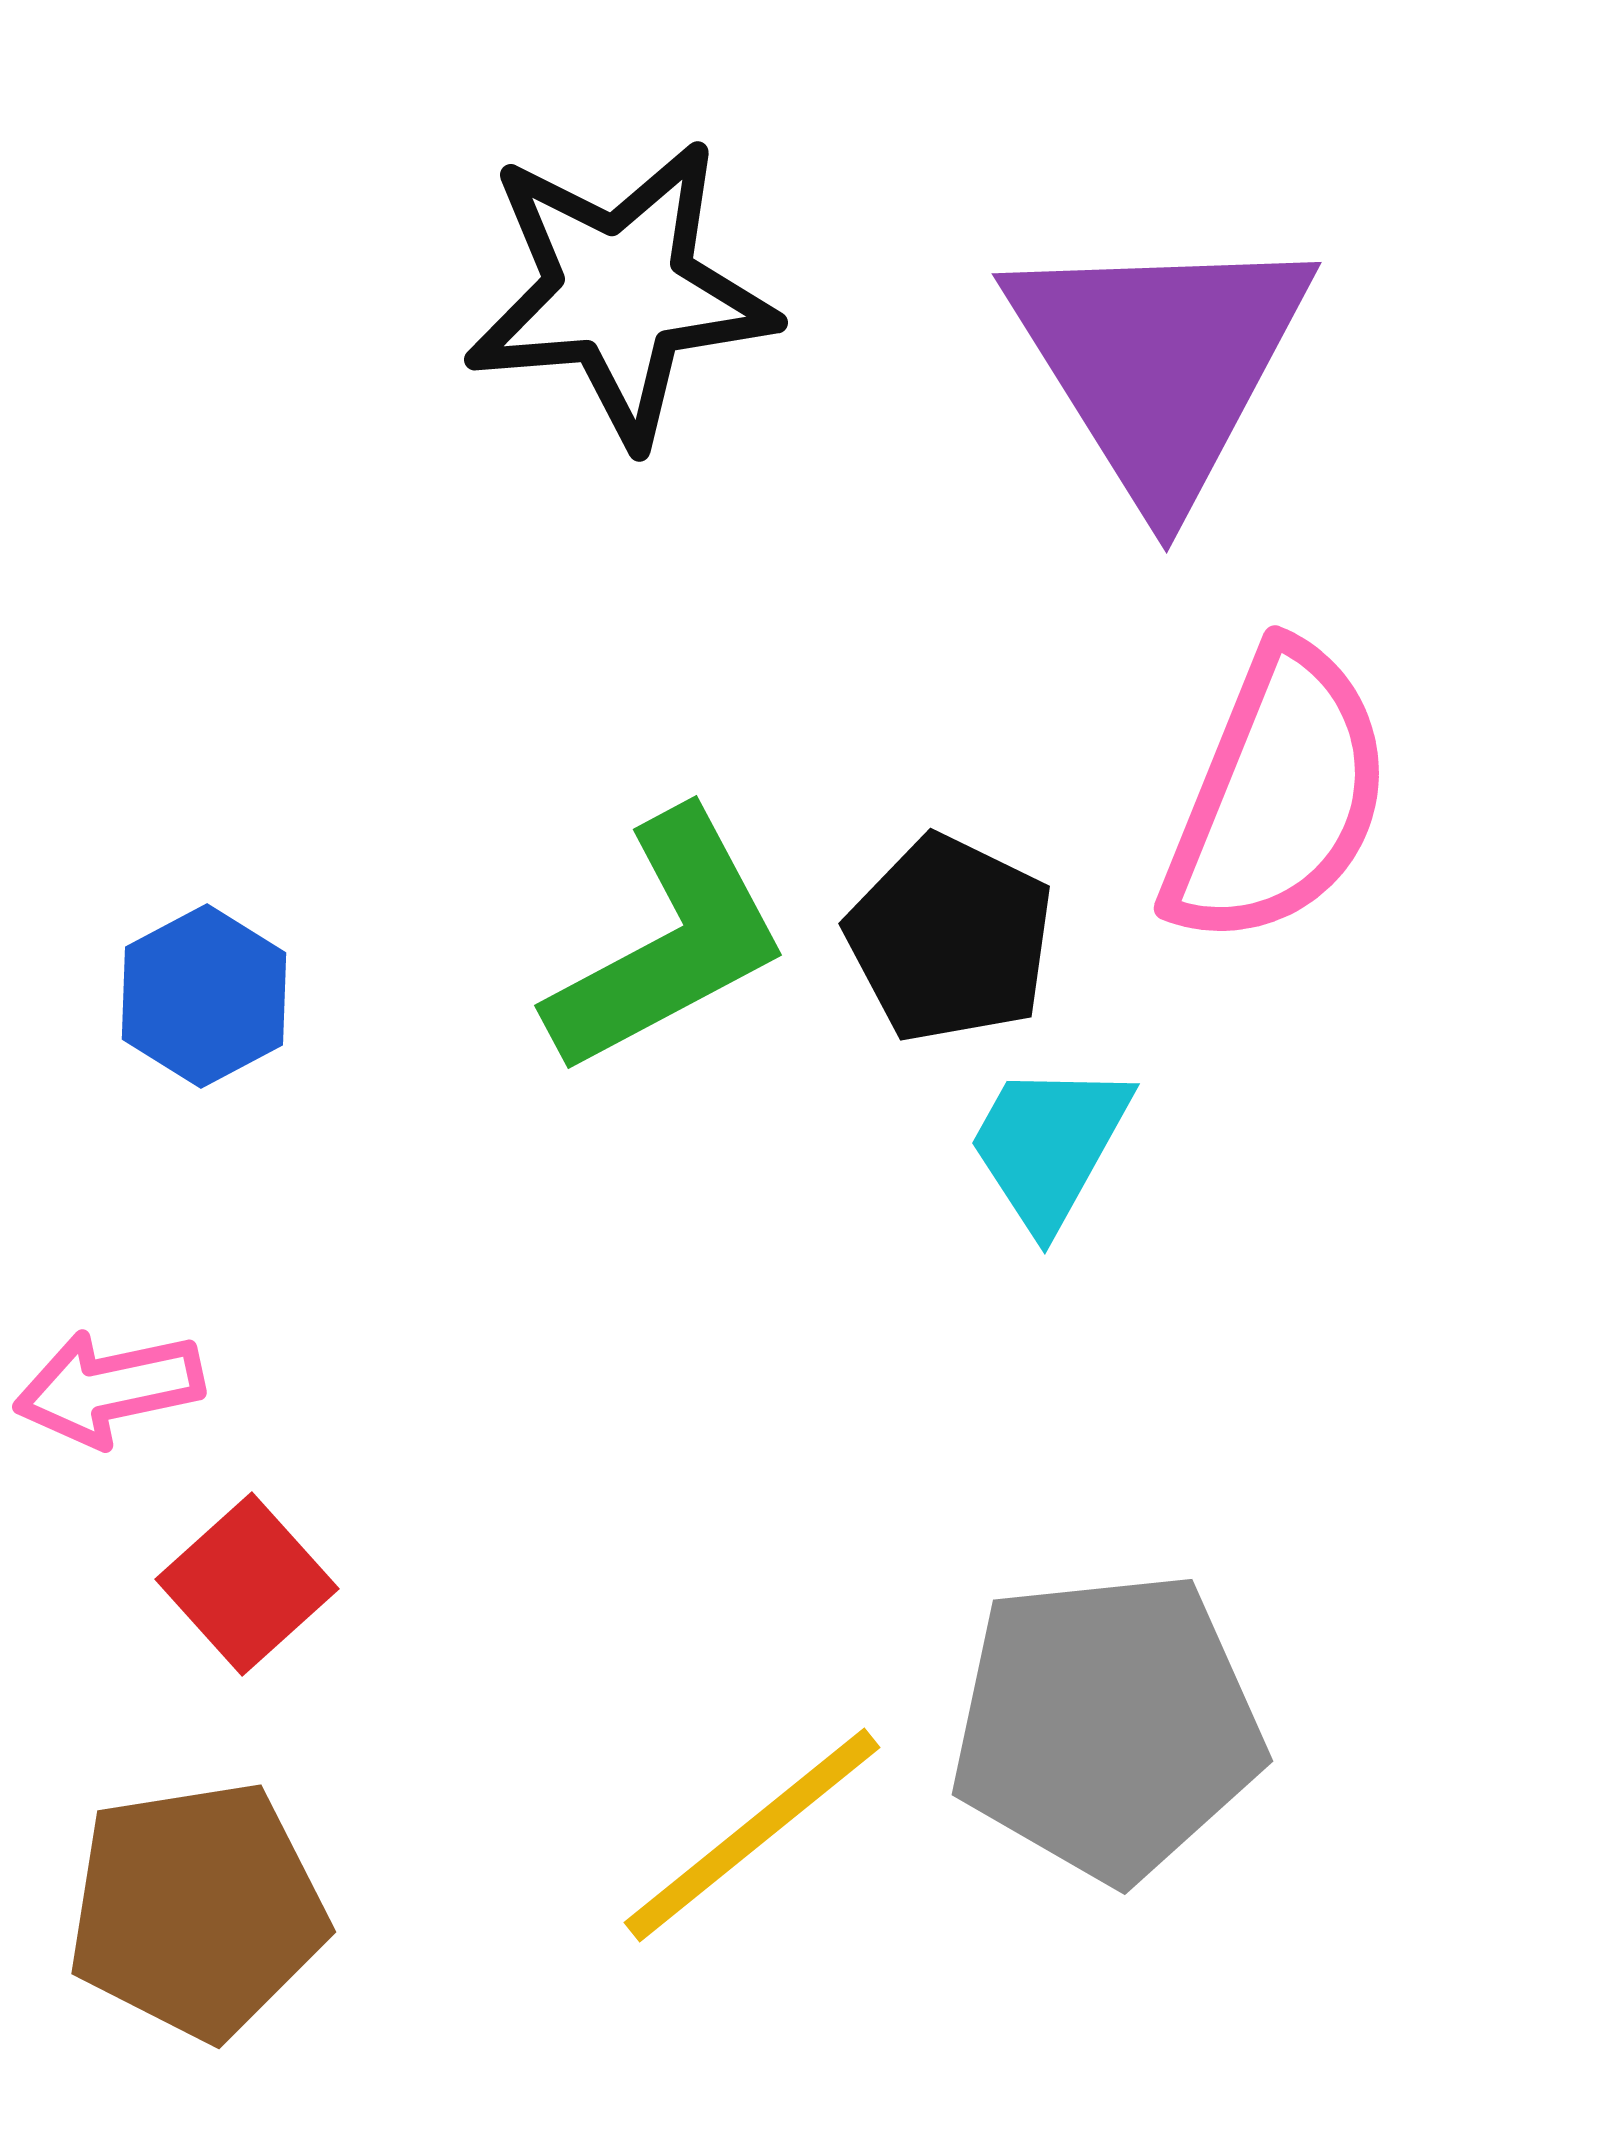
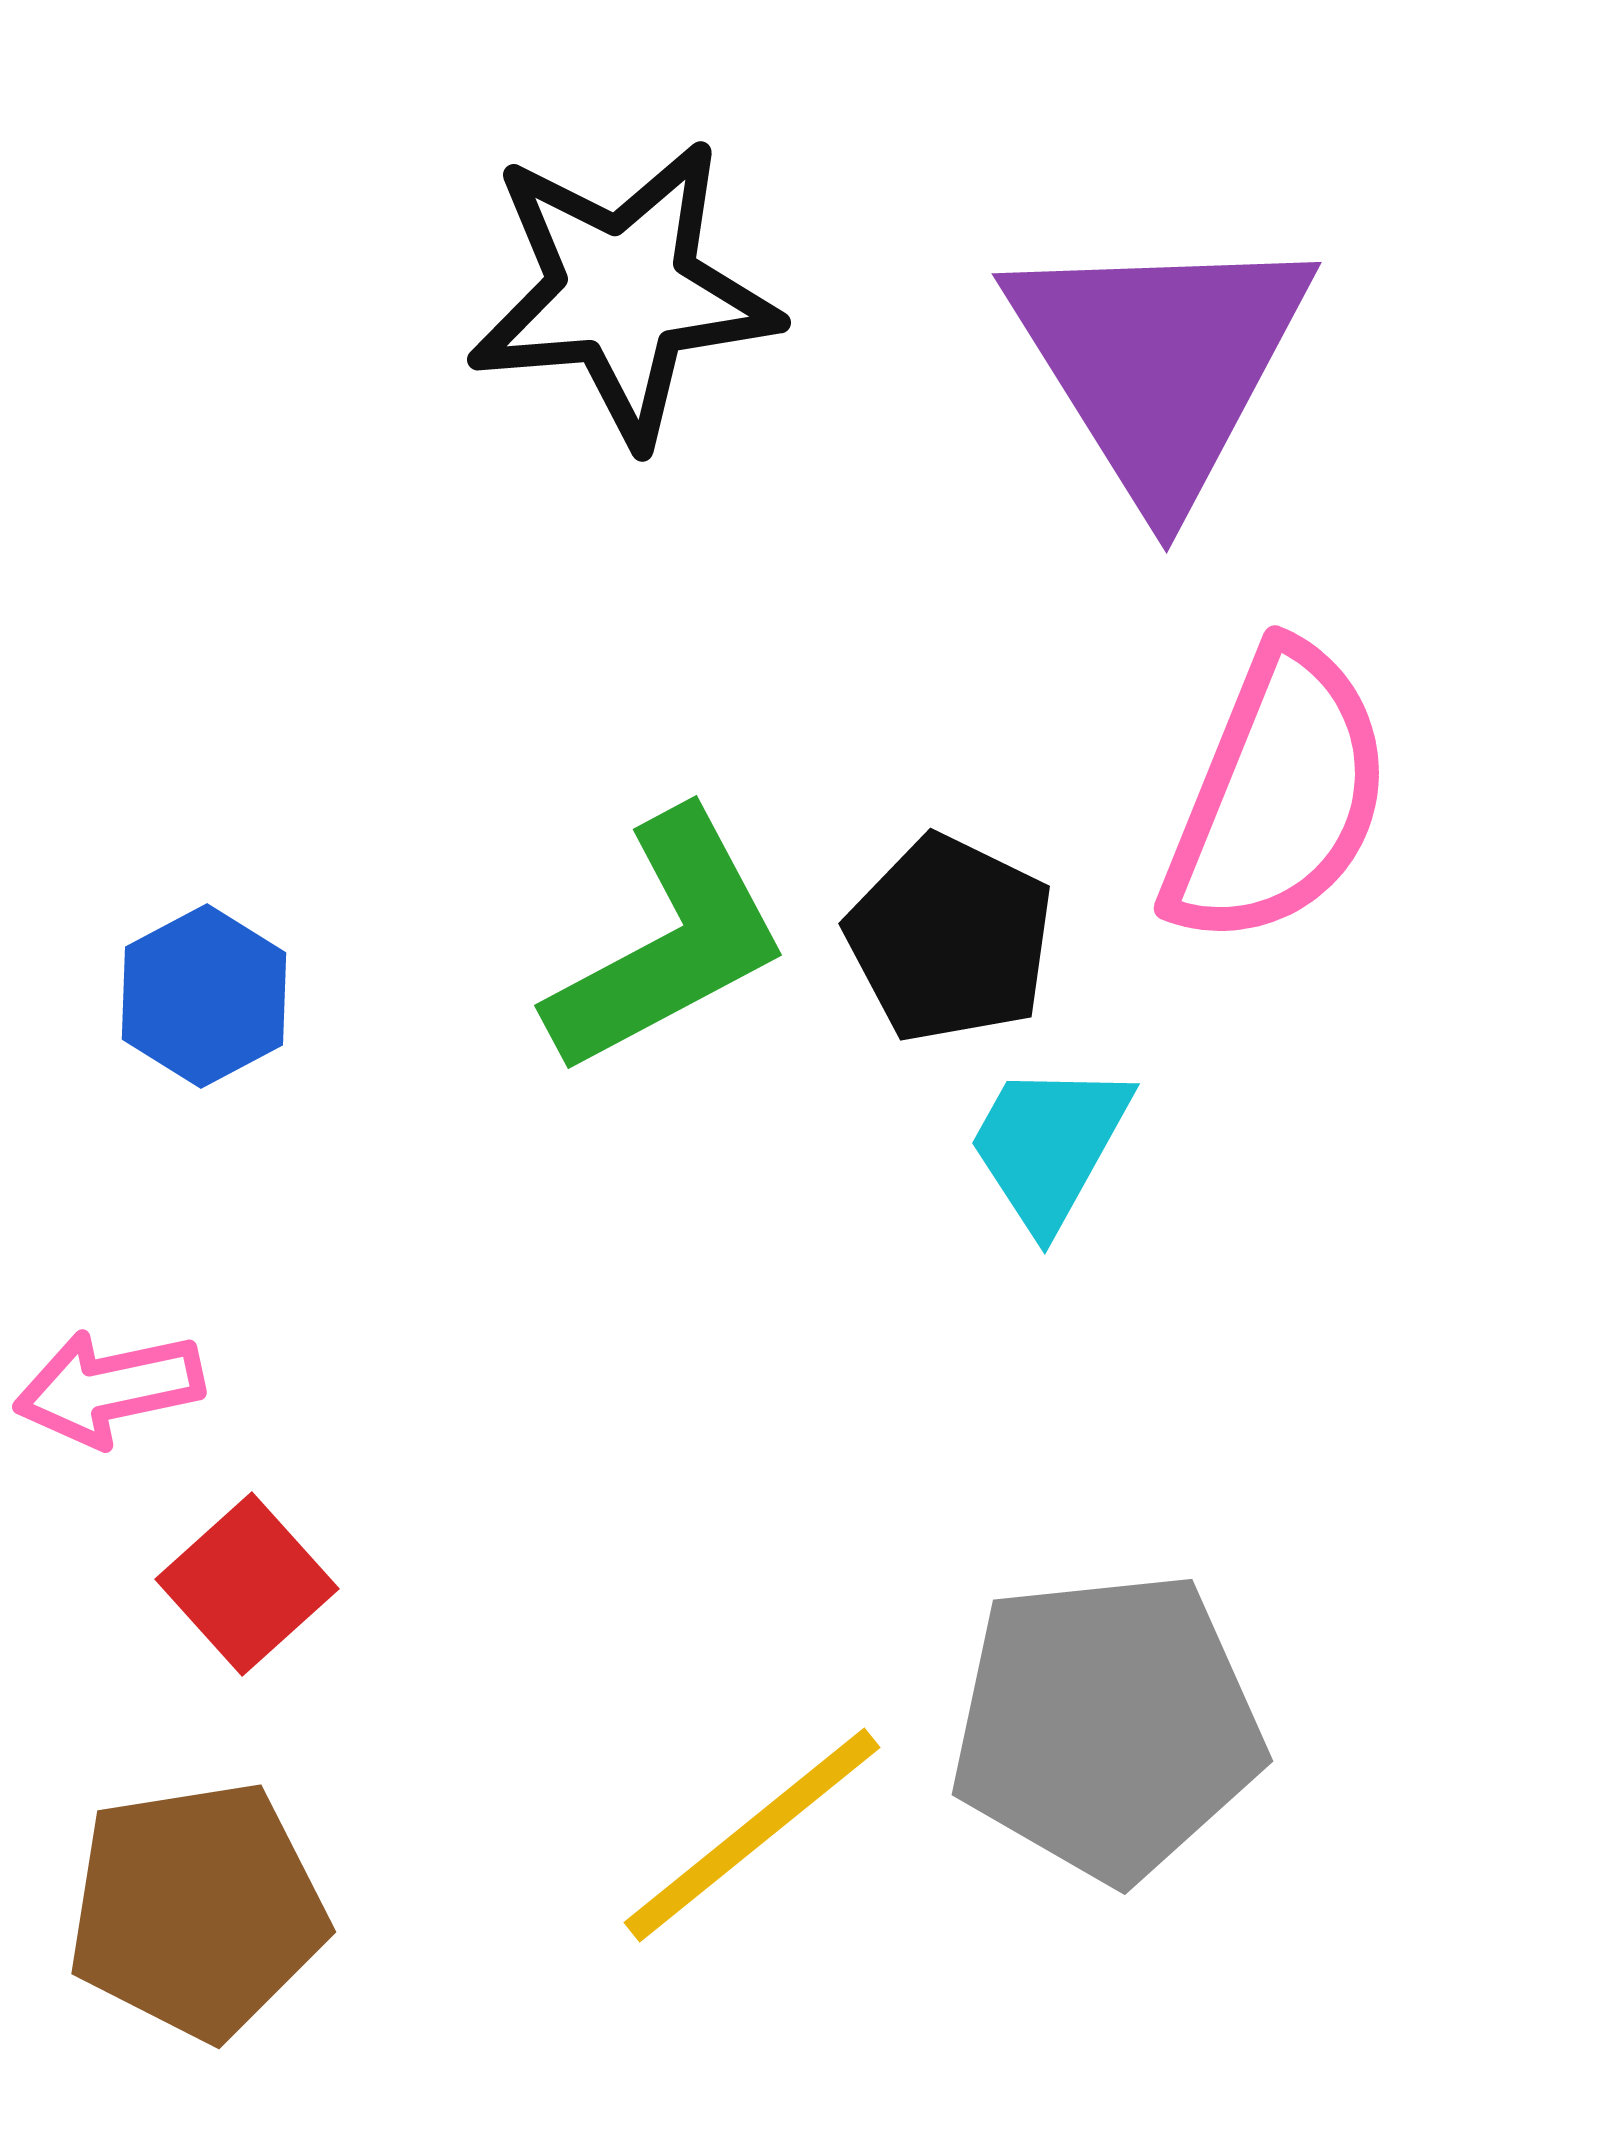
black star: moved 3 px right
